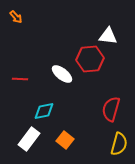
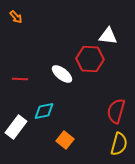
red hexagon: rotated 8 degrees clockwise
red semicircle: moved 5 px right, 2 px down
white rectangle: moved 13 px left, 12 px up
